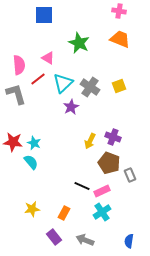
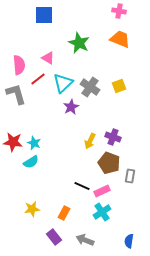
cyan semicircle: rotated 98 degrees clockwise
gray rectangle: moved 1 px down; rotated 32 degrees clockwise
